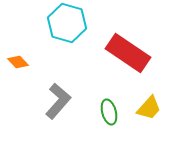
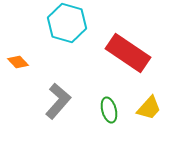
green ellipse: moved 2 px up
